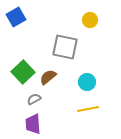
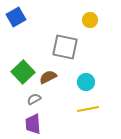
brown semicircle: rotated 12 degrees clockwise
cyan circle: moved 1 px left
